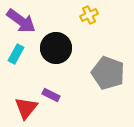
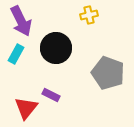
yellow cross: rotated 12 degrees clockwise
purple arrow: rotated 28 degrees clockwise
